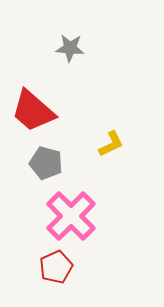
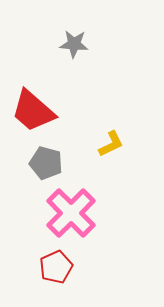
gray star: moved 4 px right, 4 px up
pink cross: moved 3 px up
